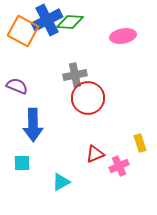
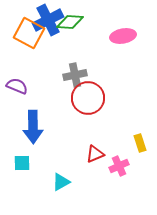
blue cross: moved 1 px right
orange square: moved 6 px right, 2 px down
blue arrow: moved 2 px down
